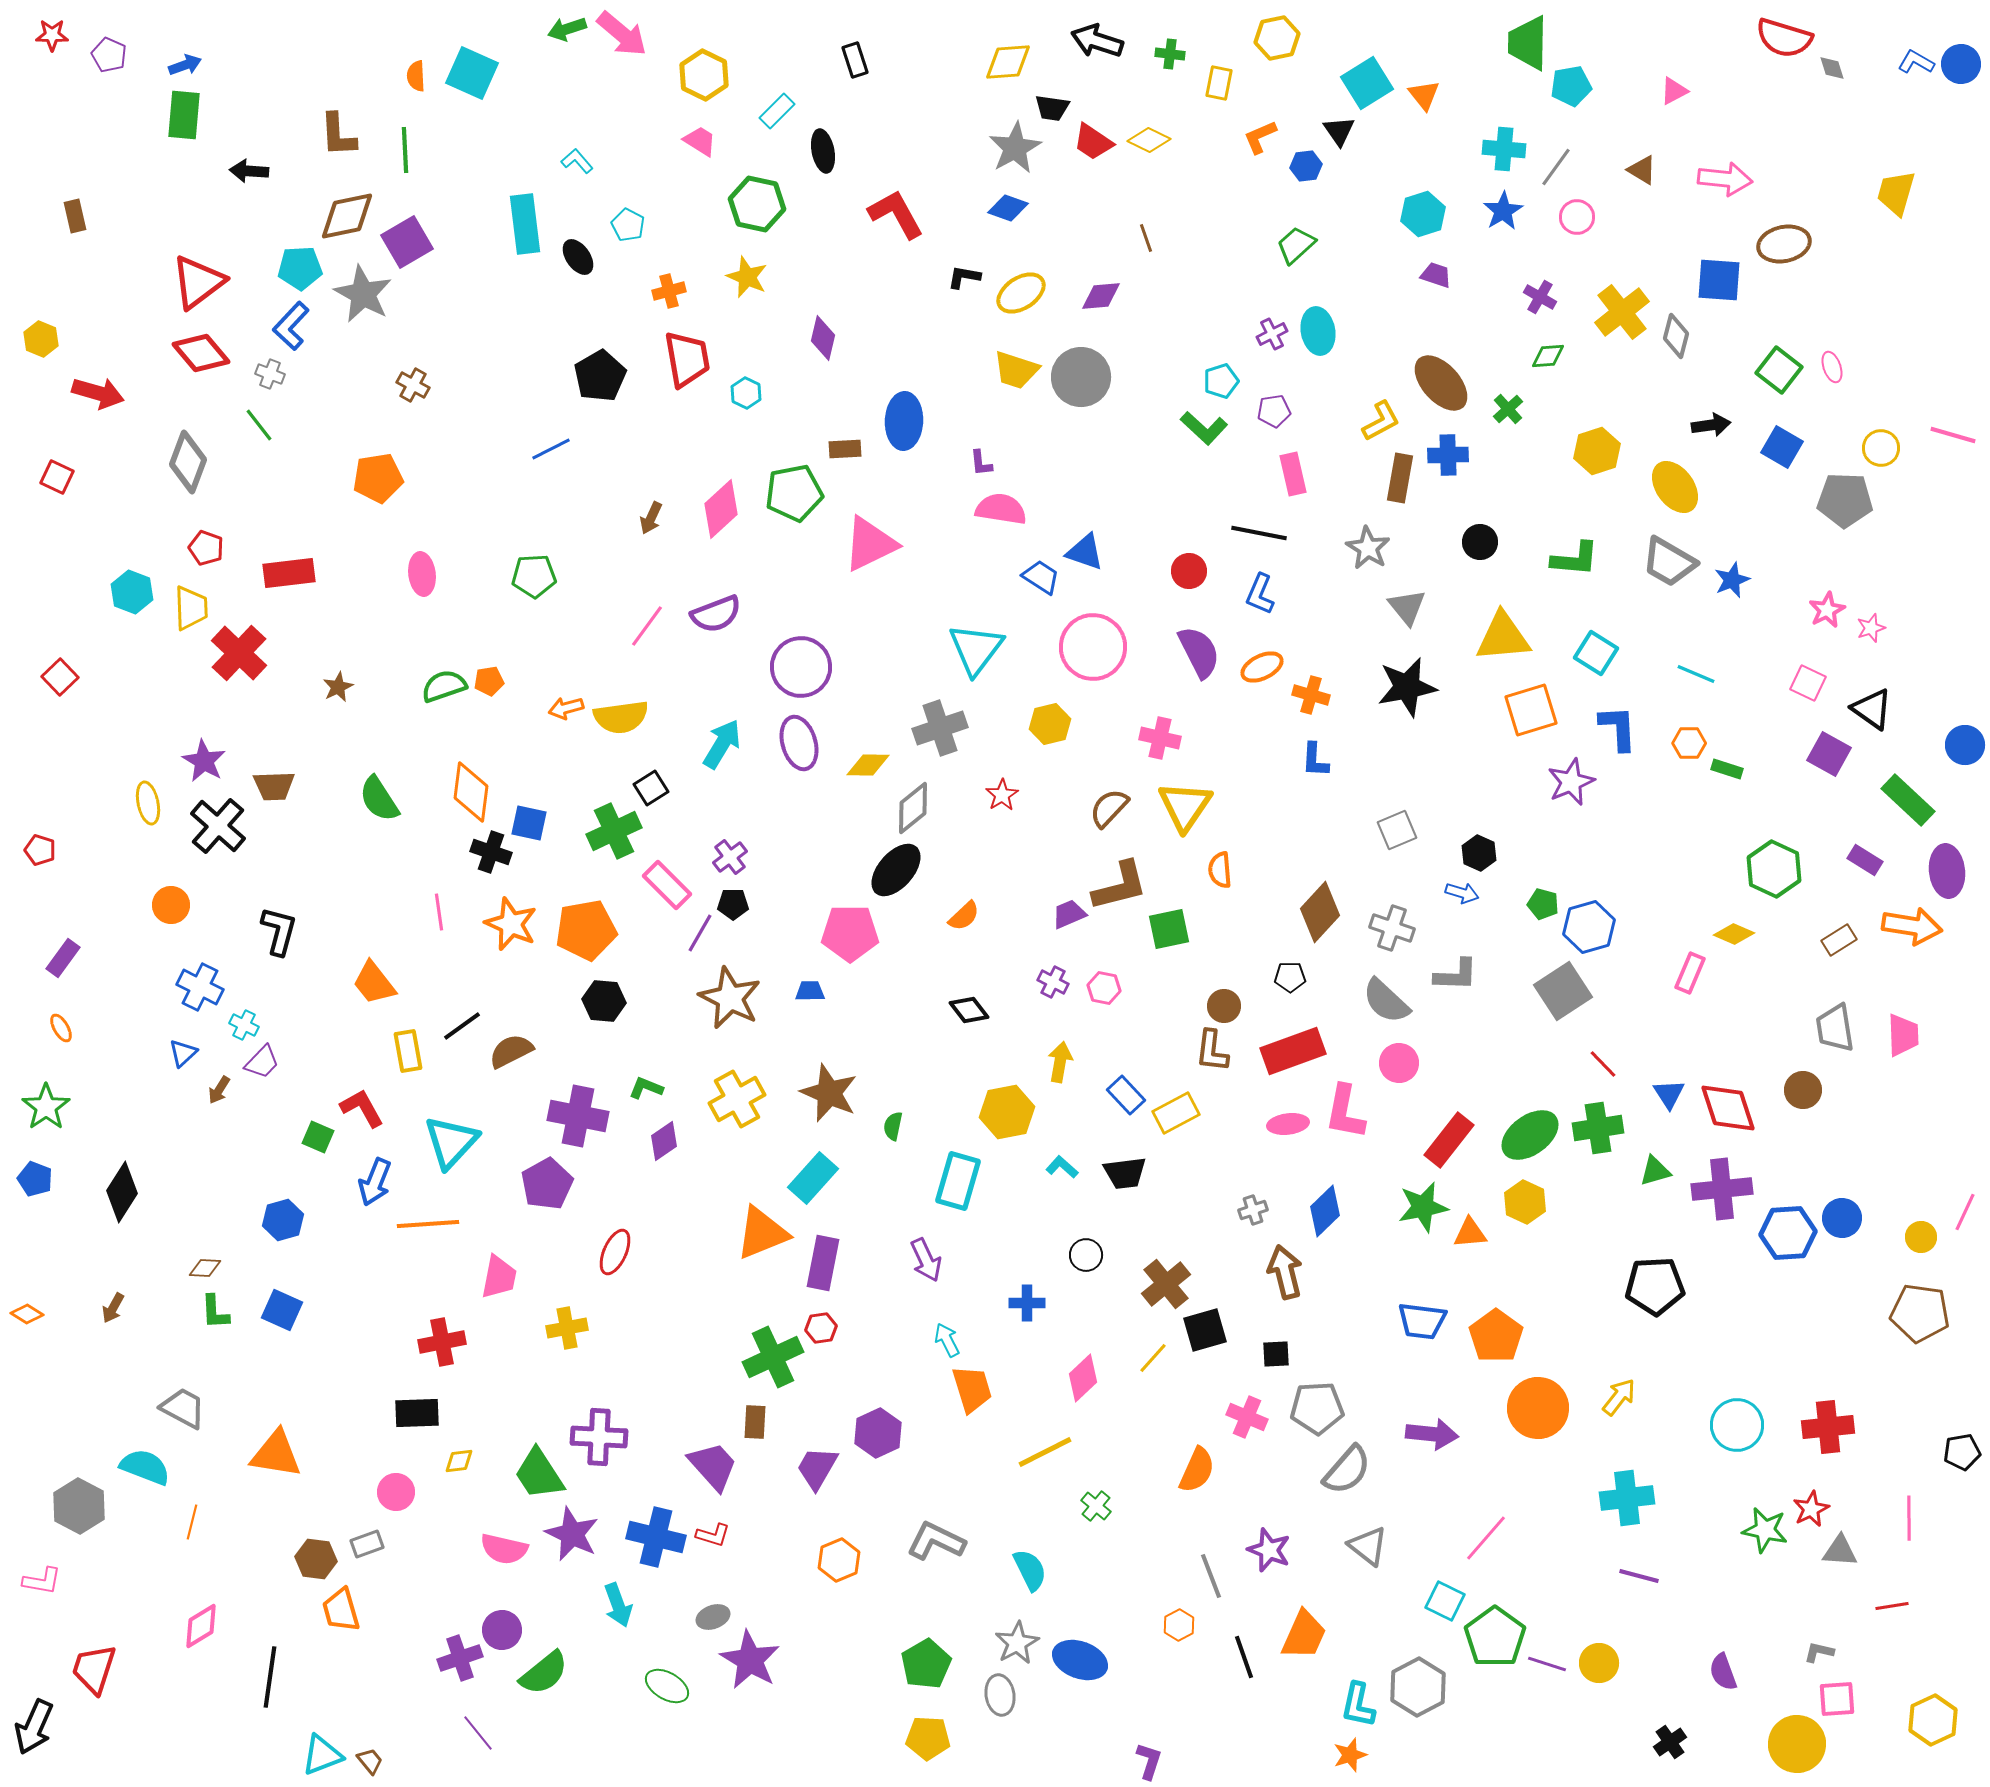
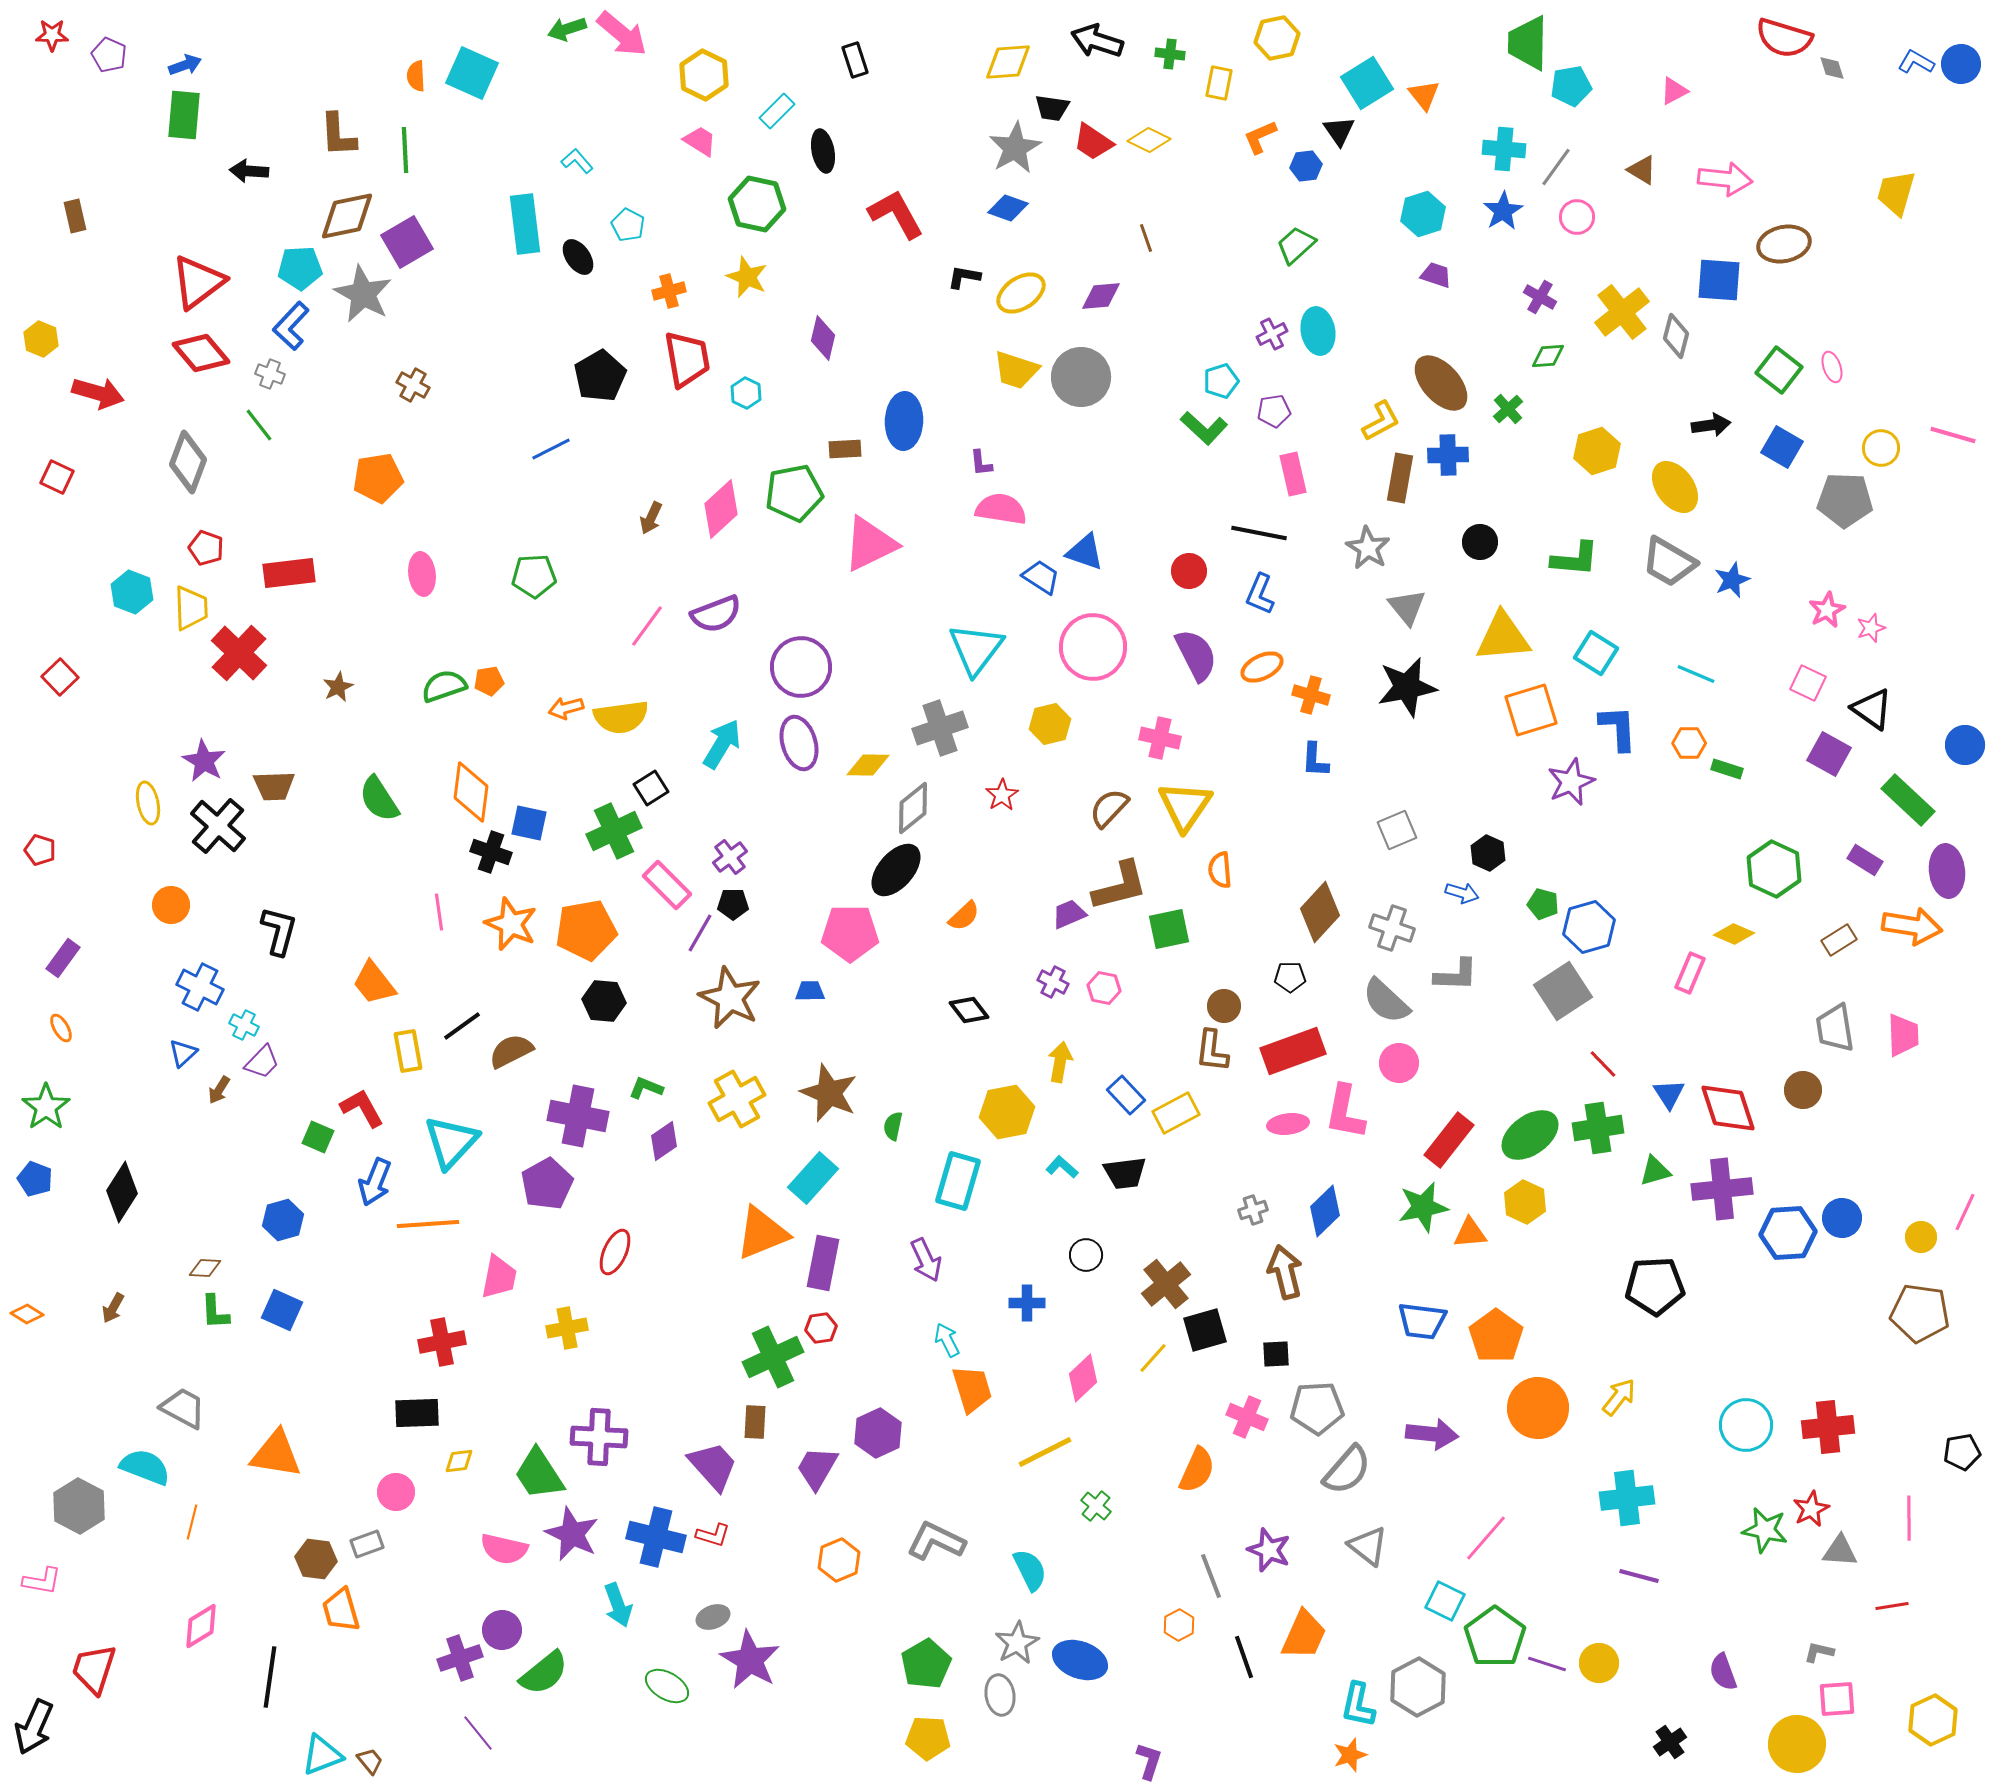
purple semicircle at (1199, 652): moved 3 px left, 3 px down
black hexagon at (1479, 853): moved 9 px right
cyan circle at (1737, 1425): moved 9 px right
